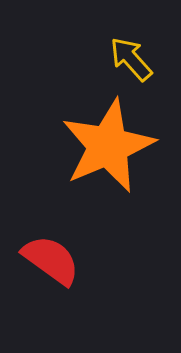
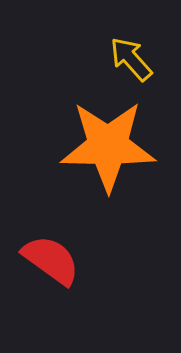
orange star: rotated 24 degrees clockwise
